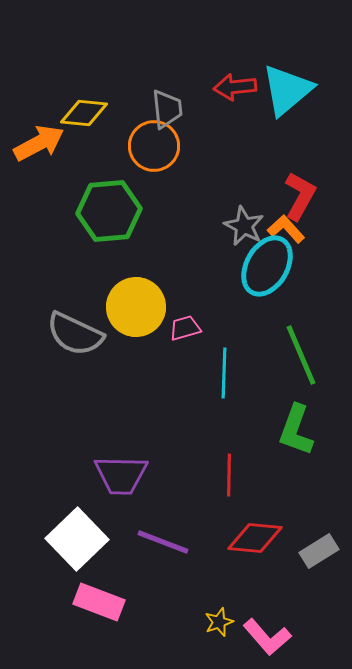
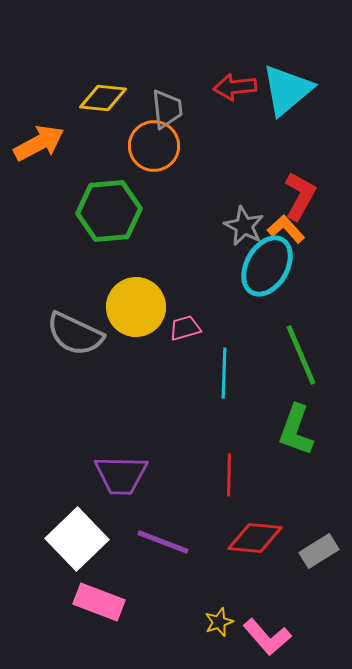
yellow diamond: moved 19 px right, 15 px up
